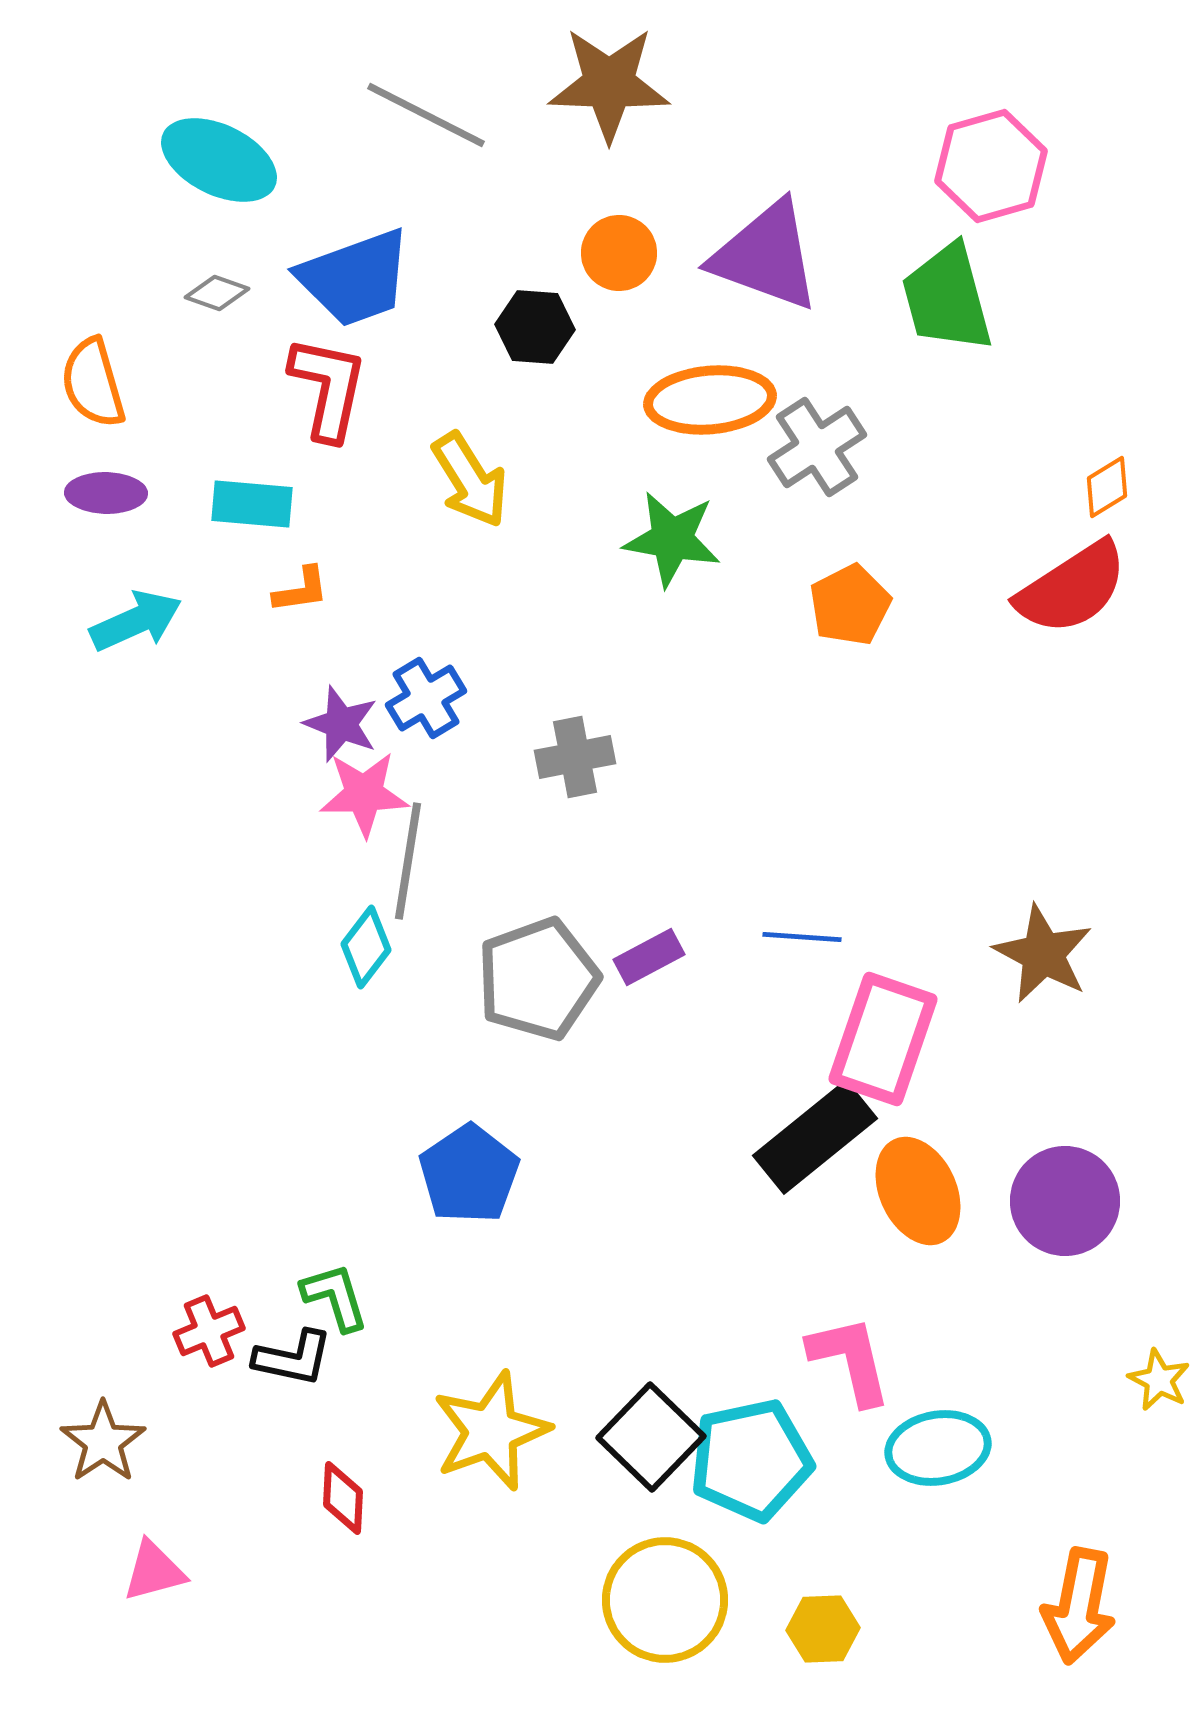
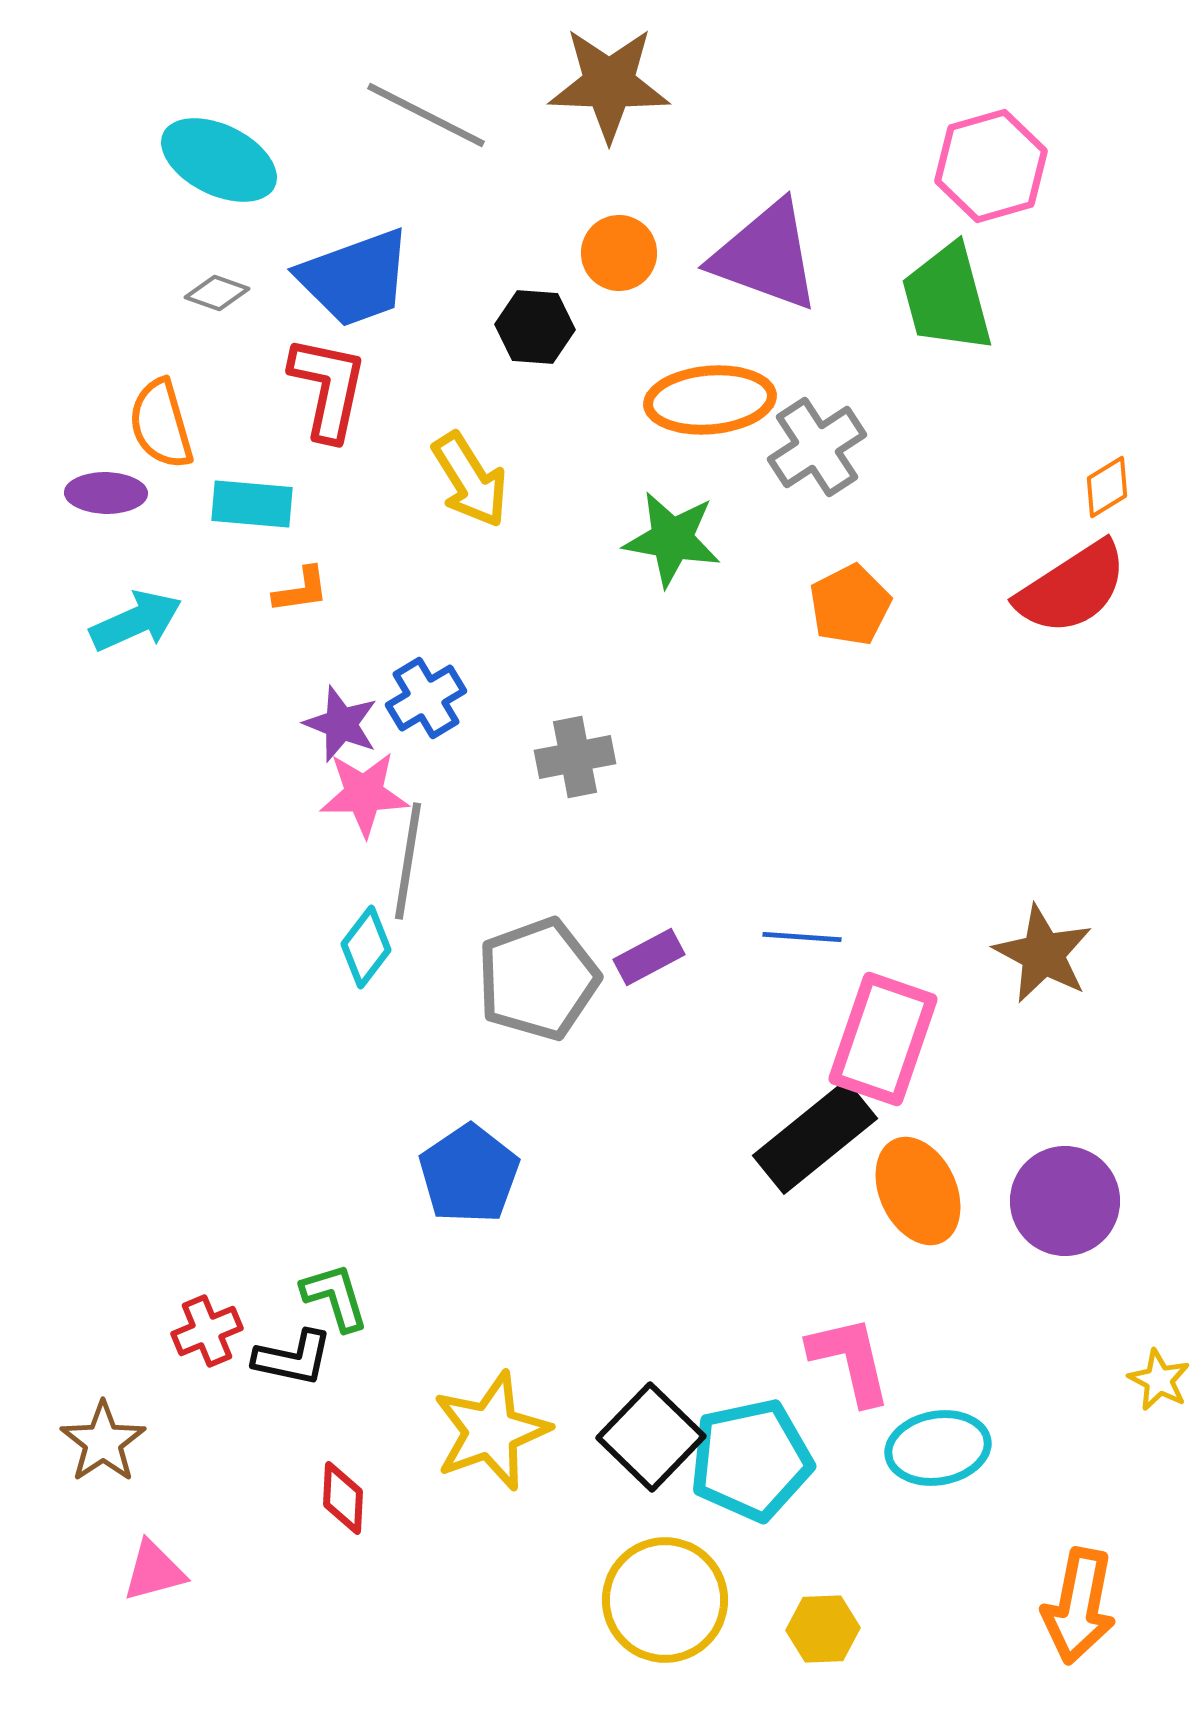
orange semicircle at (93, 383): moved 68 px right, 41 px down
red cross at (209, 1331): moved 2 px left
